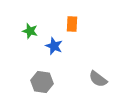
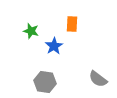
green star: moved 1 px right
blue star: rotated 18 degrees clockwise
gray hexagon: moved 3 px right
